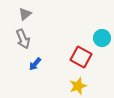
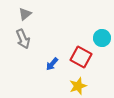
blue arrow: moved 17 px right
